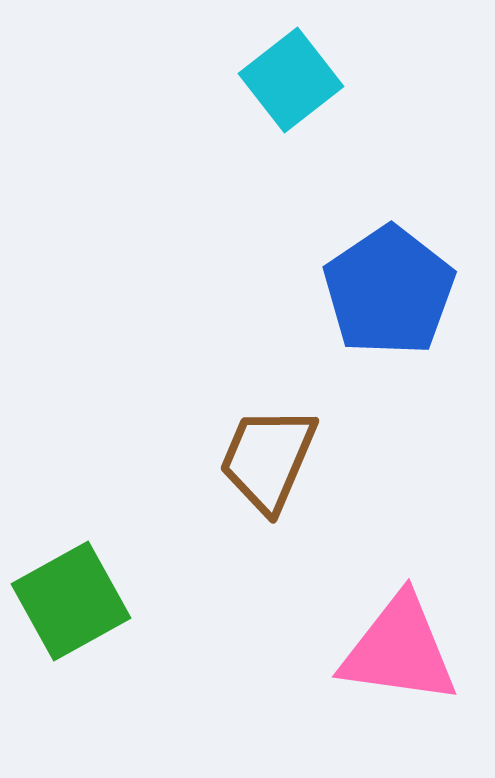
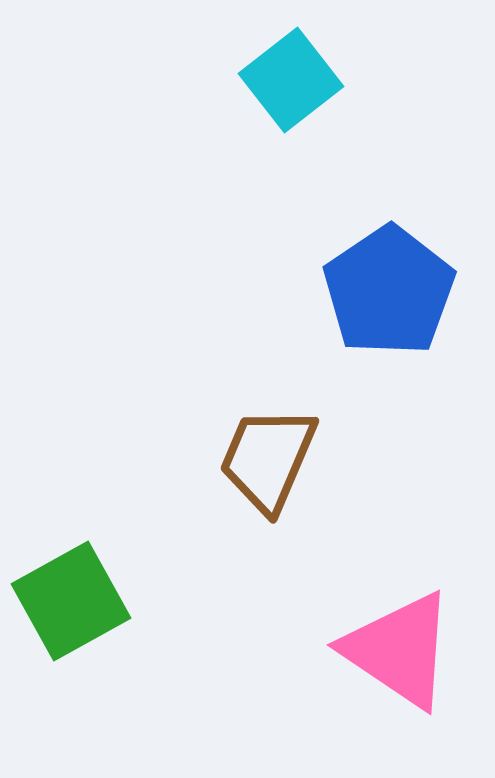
pink triangle: rotated 26 degrees clockwise
